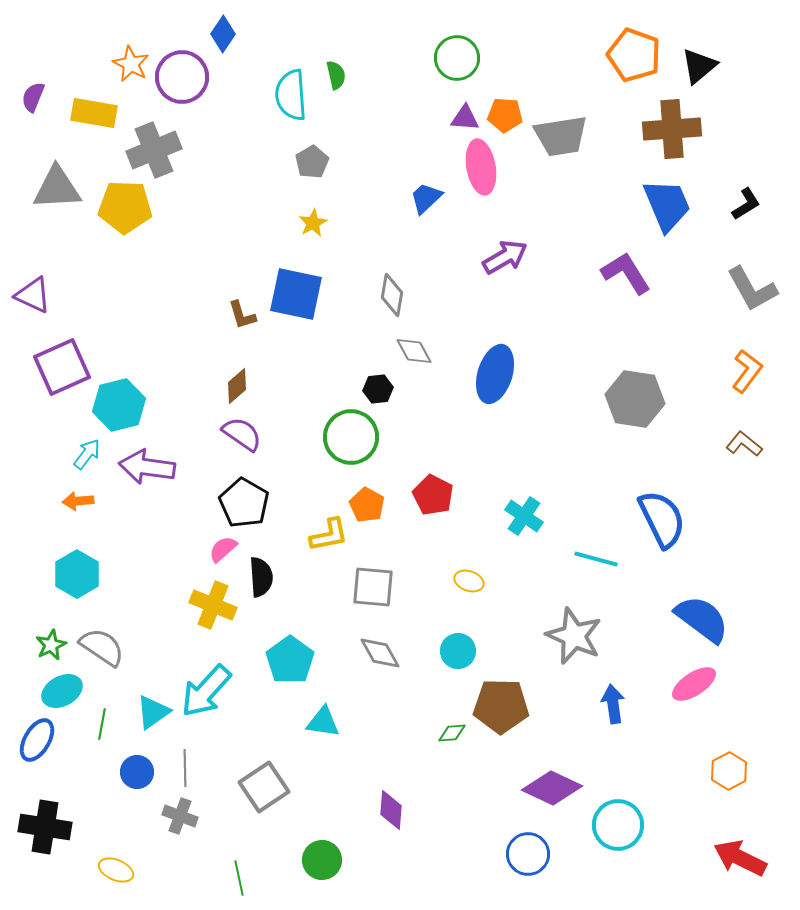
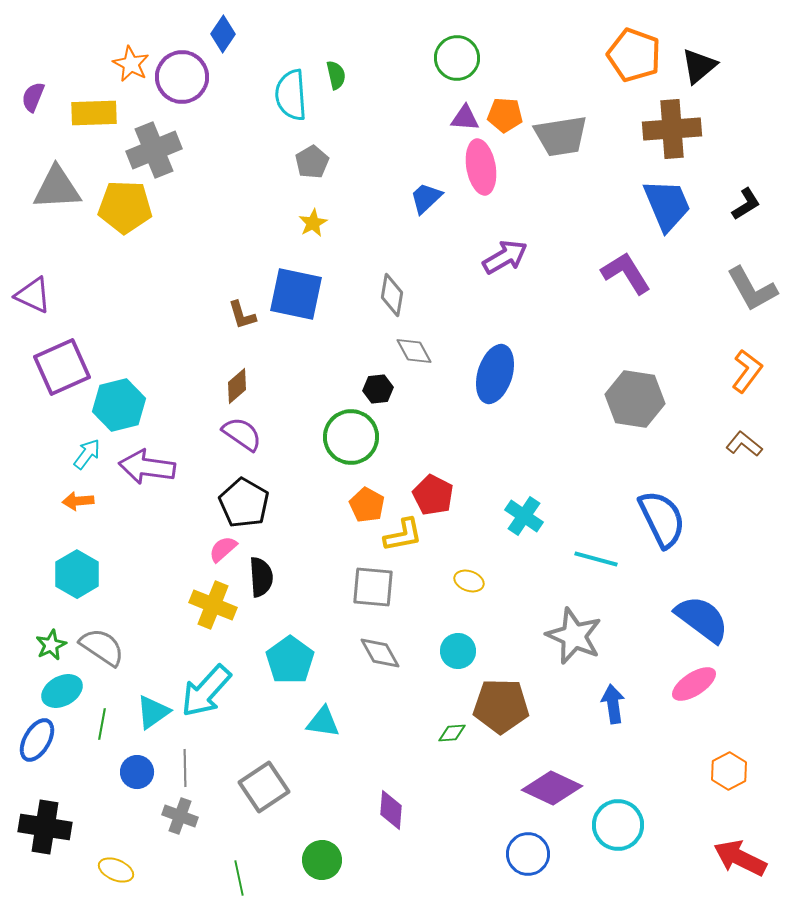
yellow rectangle at (94, 113): rotated 12 degrees counterclockwise
yellow L-shape at (329, 535): moved 74 px right
